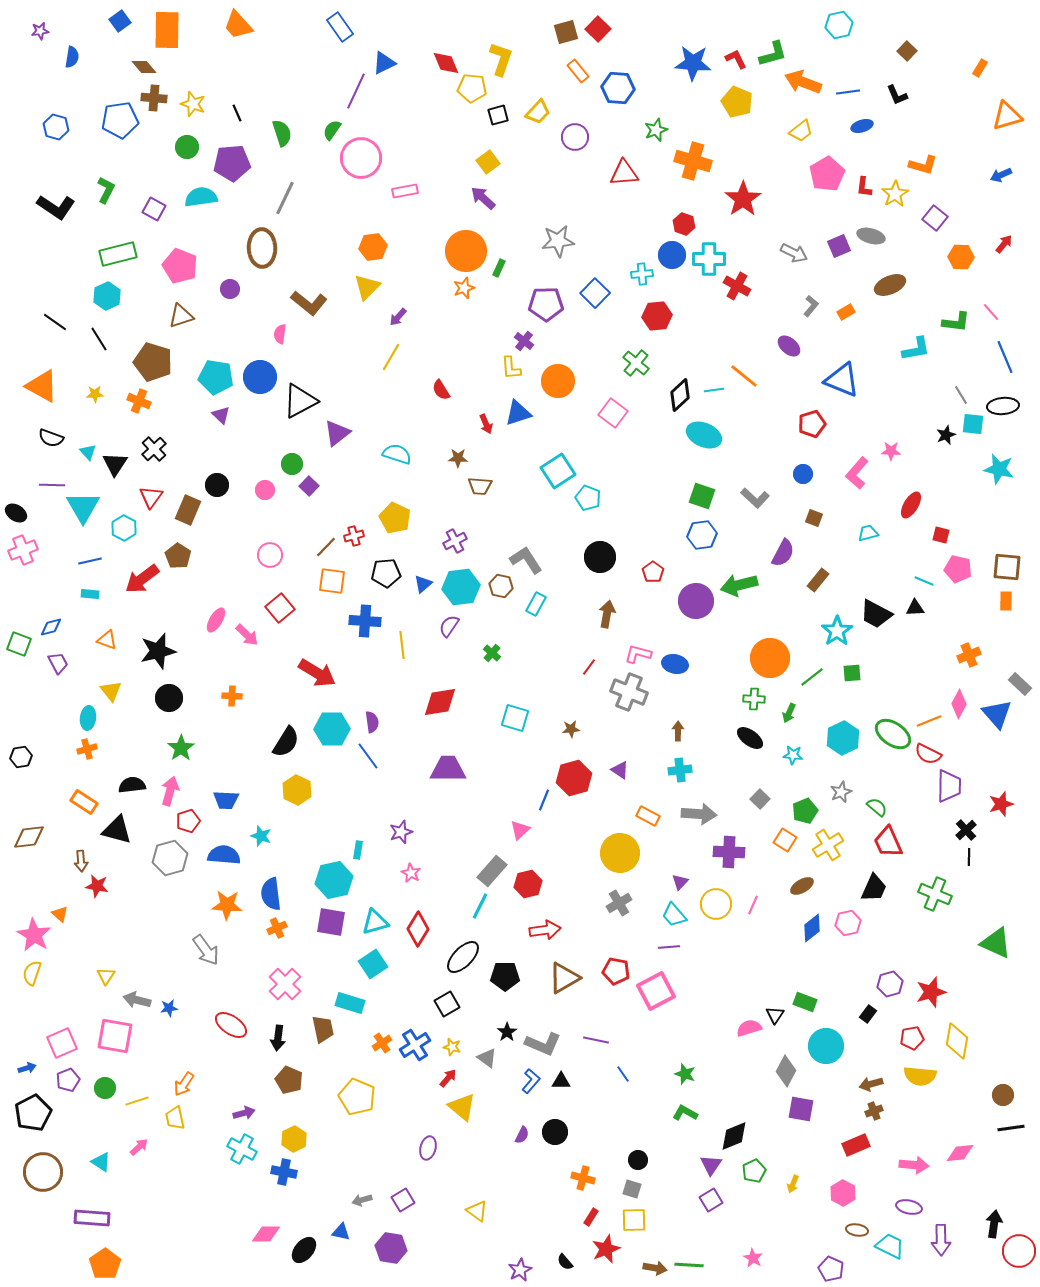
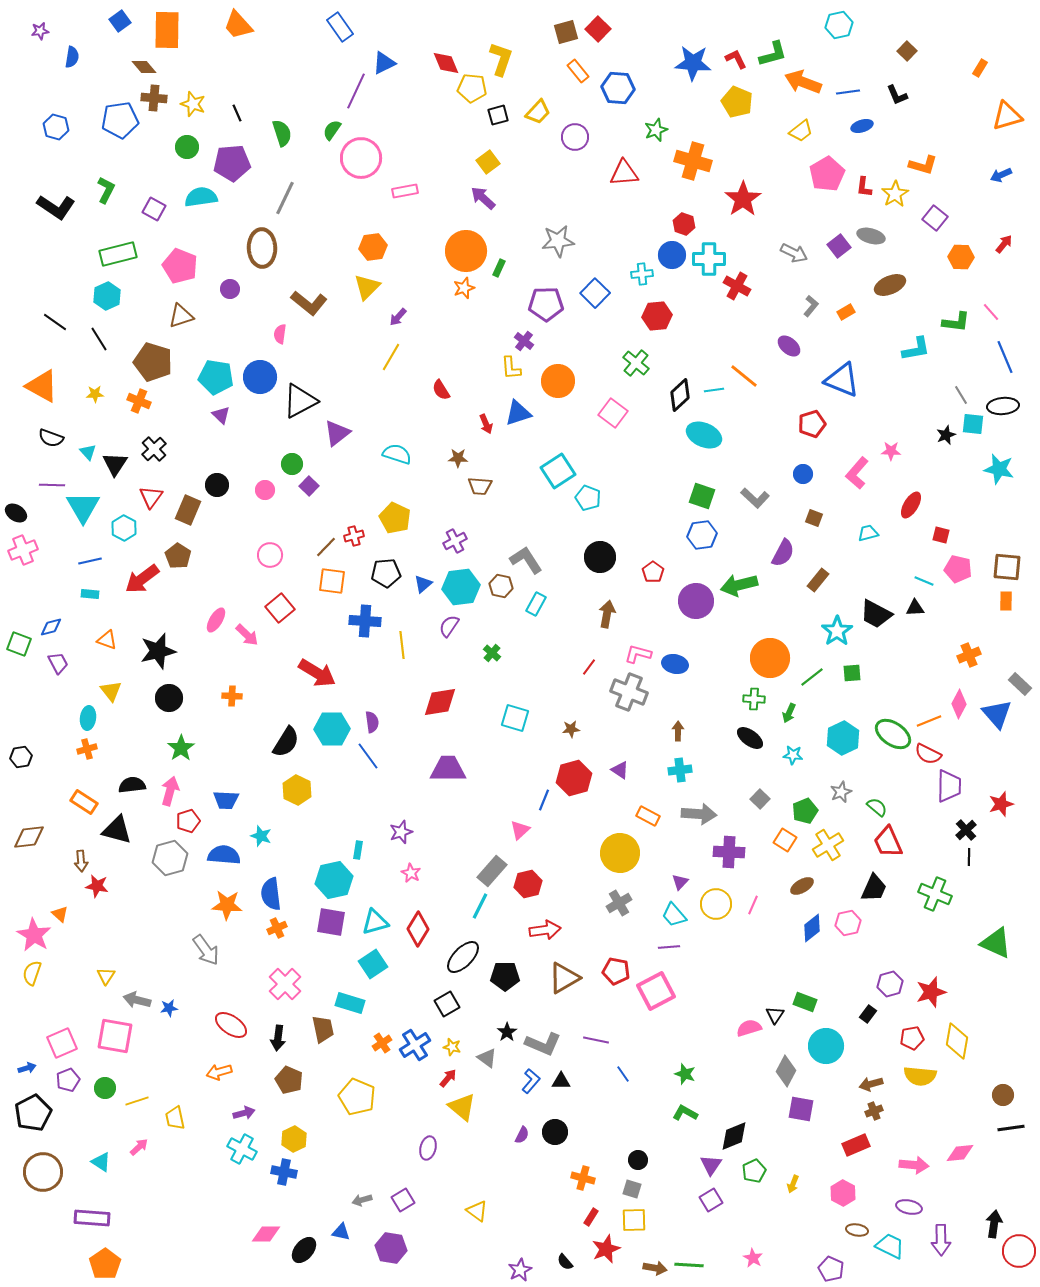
purple square at (839, 246): rotated 15 degrees counterclockwise
orange arrow at (184, 1084): moved 35 px right, 12 px up; rotated 40 degrees clockwise
